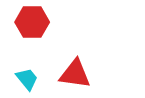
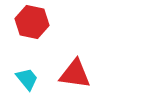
red hexagon: rotated 12 degrees clockwise
